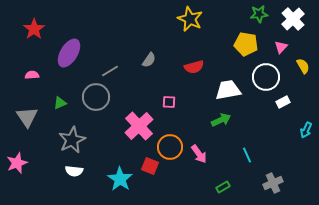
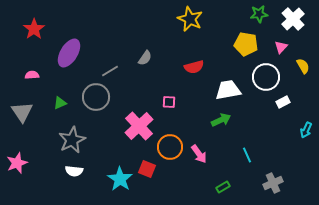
gray semicircle: moved 4 px left, 2 px up
gray triangle: moved 5 px left, 5 px up
red square: moved 3 px left, 3 px down
